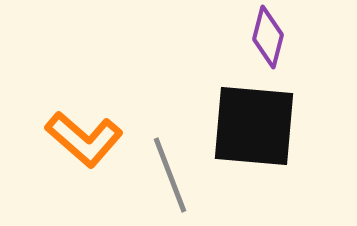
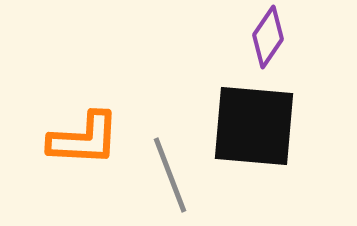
purple diamond: rotated 20 degrees clockwise
orange L-shape: rotated 38 degrees counterclockwise
